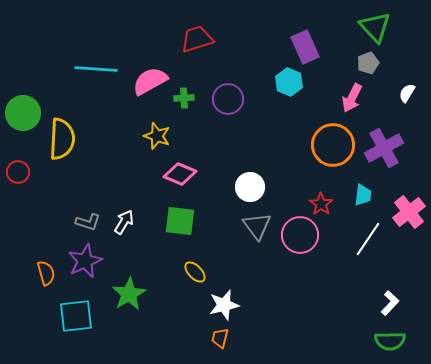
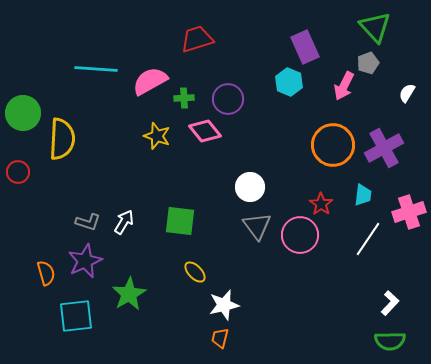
pink arrow: moved 8 px left, 12 px up
pink diamond: moved 25 px right, 43 px up; rotated 28 degrees clockwise
pink cross: rotated 20 degrees clockwise
